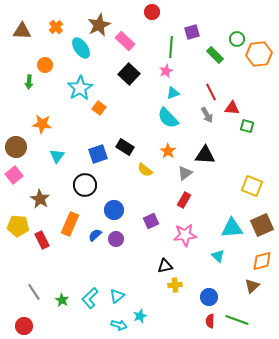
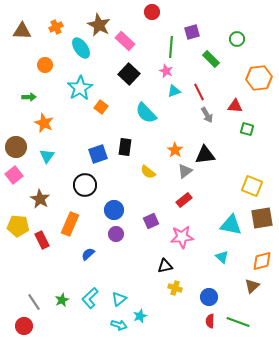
brown star at (99, 25): rotated 20 degrees counterclockwise
orange cross at (56, 27): rotated 16 degrees clockwise
orange hexagon at (259, 54): moved 24 px down
green rectangle at (215, 55): moved 4 px left, 4 px down
pink star at (166, 71): rotated 24 degrees counterclockwise
green arrow at (29, 82): moved 15 px down; rotated 96 degrees counterclockwise
red line at (211, 92): moved 12 px left
cyan triangle at (173, 93): moved 1 px right, 2 px up
orange square at (99, 108): moved 2 px right, 1 px up
red triangle at (232, 108): moved 3 px right, 2 px up
cyan semicircle at (168, 118): moved 22 px left, 5 px up
orange star at (42, 124): moved 2 px right, 1 px up; rotated 18 degrees clockwise
green square at (247, 126): moved 3 px down
black rectangle at (125, 147): rotated 66 degrees clockwise
orange star at (168, 151): moved 7 px right, 1 px up
black triangle at (205, 155): rotated 10 degrees counterclockwise
cyan triangle at (57, 156): moved 10 px left
yellow semicircle at (145, 170): moved 3 px right, 2 px down
gray triangle at (185, 173): moved 2 px up
red rectangle at (184, 200): rotated 21 degrees clockwise
brown square at (262, 225): moved 7 px up; rotated 15 degrees clockwise
cyan triangle at (232, 228): moved 1 px left, 3 px up; rotated 15 degrees clockwise
blue semicircle at (95, 235): moved 7 px left, 19 px down
pink star at (185, 235): moved 3 px left, 2 px down
purple circle at (116, 239): moved 5 px up
cyan triangle at (218, 256): moved 4 px right, 1 px down
yellow cross at (175, 285): moved 3 px down; rotated 24 degrees clockwise
gray line at (34, 292): moved 10 px down
cyan triangle at (117, 296): moved 2 px right, 3 px down
green star at (62, 300): rotated 16 degrees clockwise
green line at (237, 320): moved 1 px right, 2 px down
